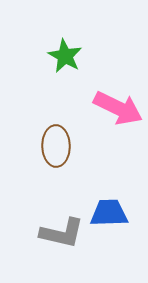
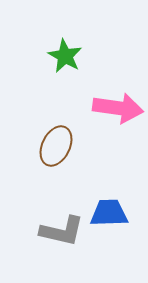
pink arrow: rotated 18 degrees counterclockwise
brown ellipse: rotated 27 degrees clockwise
gray L-shape: moved 2 px up
